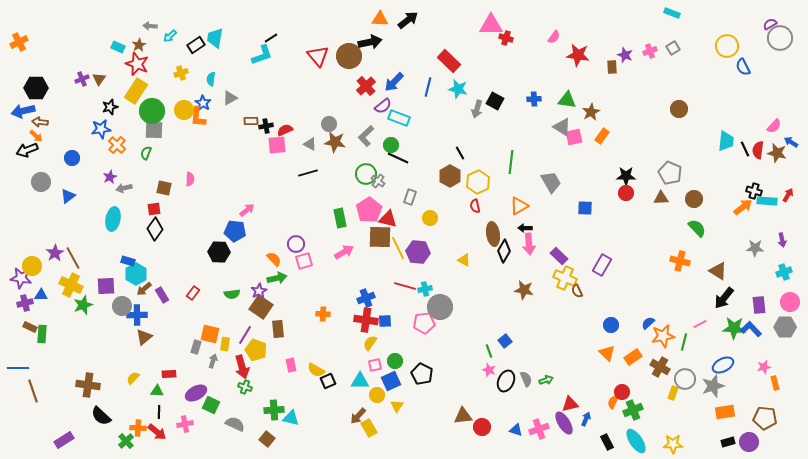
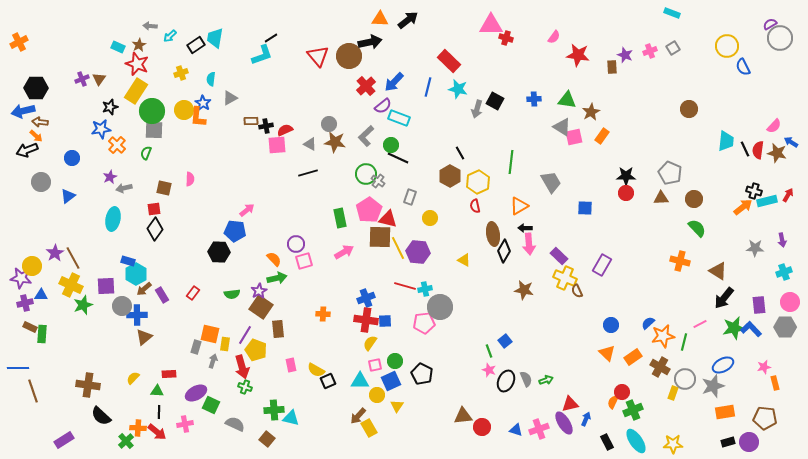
brown circle at (679, 109): moved 10 px right
cyan rectangle at (767, 201): rotated 18 degrees counterclockwise
green star at (734, 328): rotated 15 degrees counterclockwise
